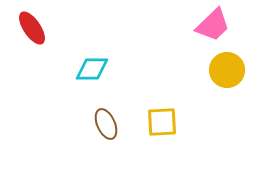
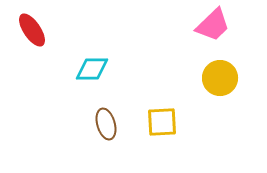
red ellipse: moved 2 px down
yellow circle: moved 7 px left, 8 px down
brown ellipse: rotated 8 degrees clockwise
